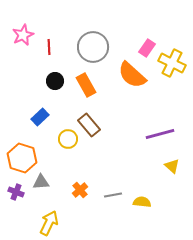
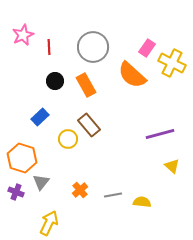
gray triangle: rotated 48 degrees counterclockwise
